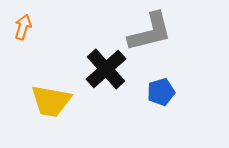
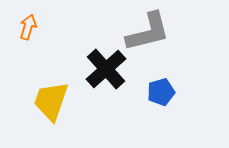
orange arrow: moved 5 px right
gray L-shape: moved 2 px left
yellow trapezoid: rotated 99 degrees clockwise
